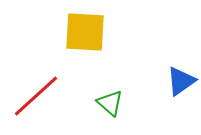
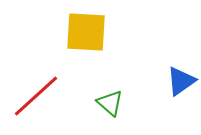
yellow square: moved 1 px right
